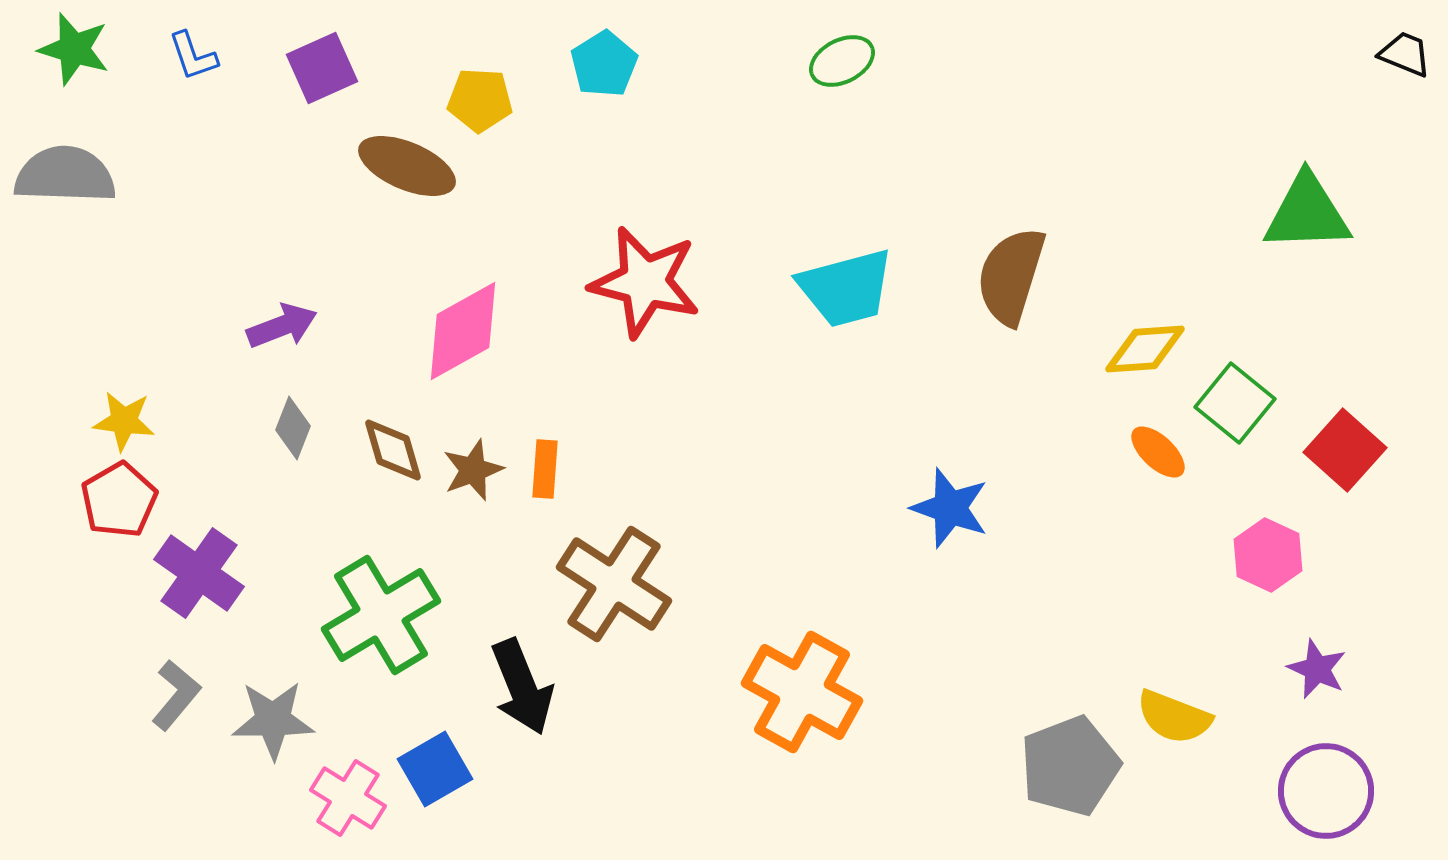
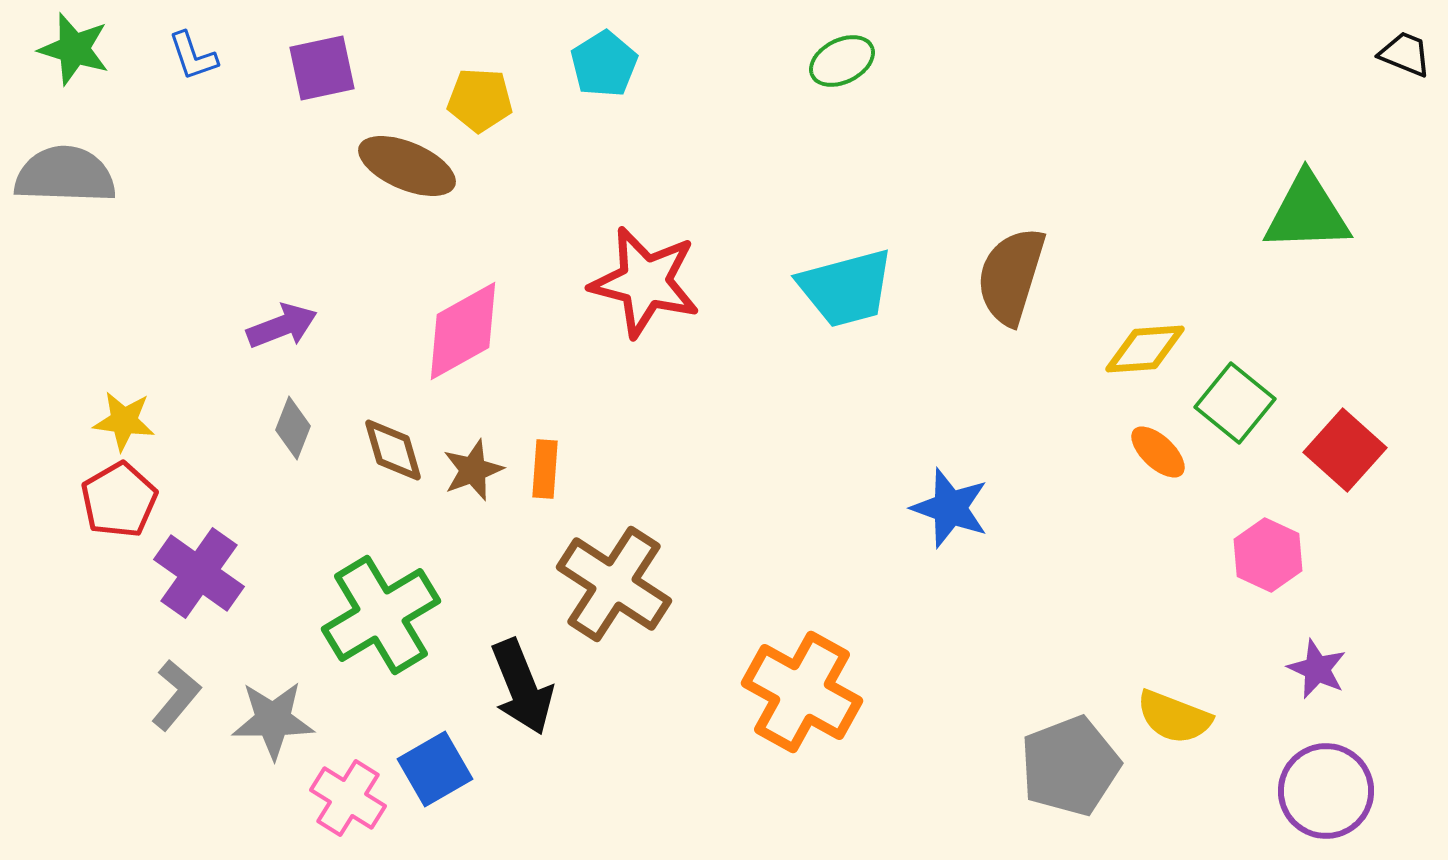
purple square: rotated 12 degrees clockwise
